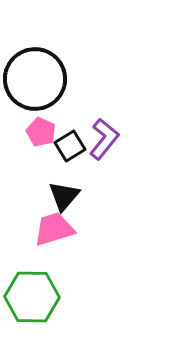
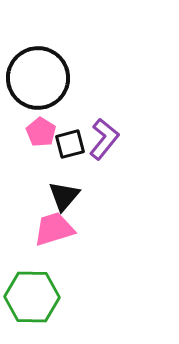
black circle: moved 3 px right, 1 px up
pink pentagon: rotated 8 degrees clockwise
black square: moved 2 px up; rotated 16 degrees clockwise
